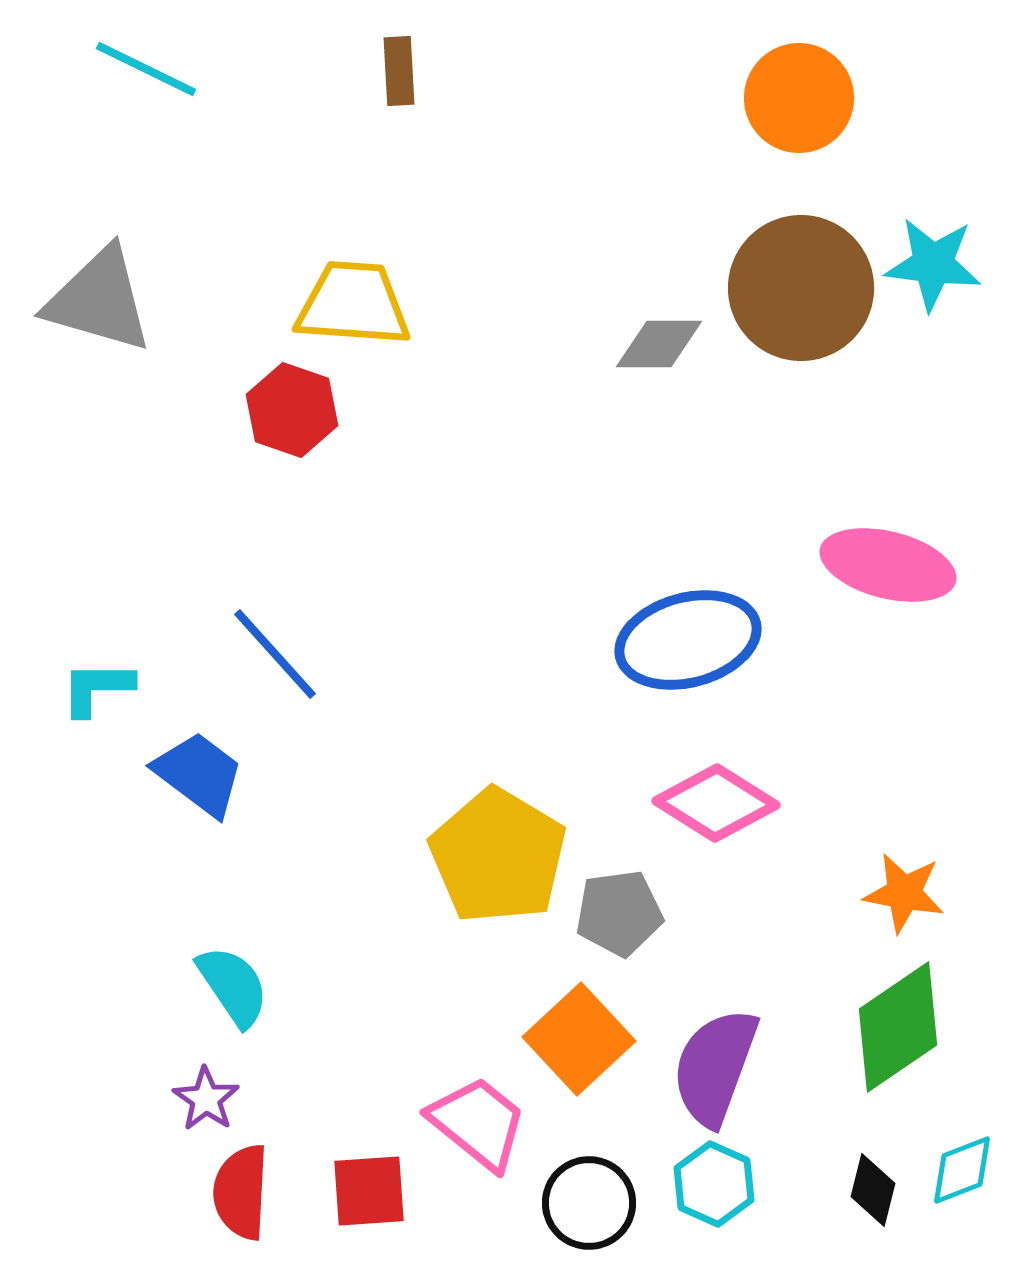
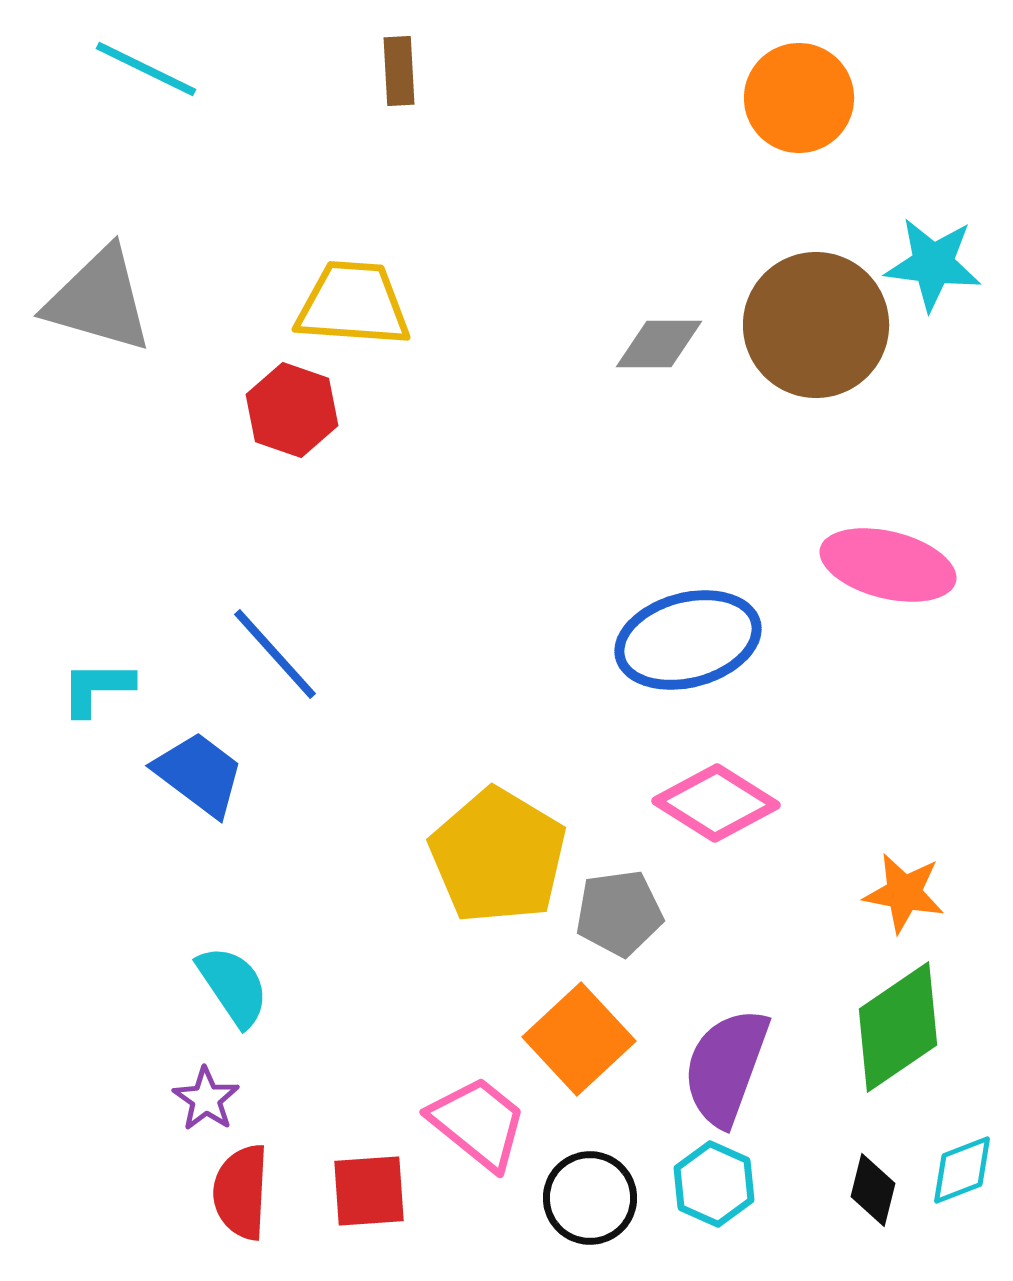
brown circle: moved 15 px right, 37 px down
purple semicircle: moved 11 px right
black circle: moved 1 px right, 5 px up
